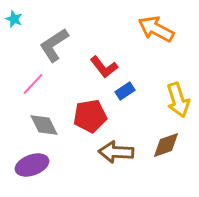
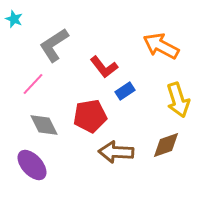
orange arrow: moved 5 px right, 17 px down
purple ellipse: rotated 68 degrees clockwise
